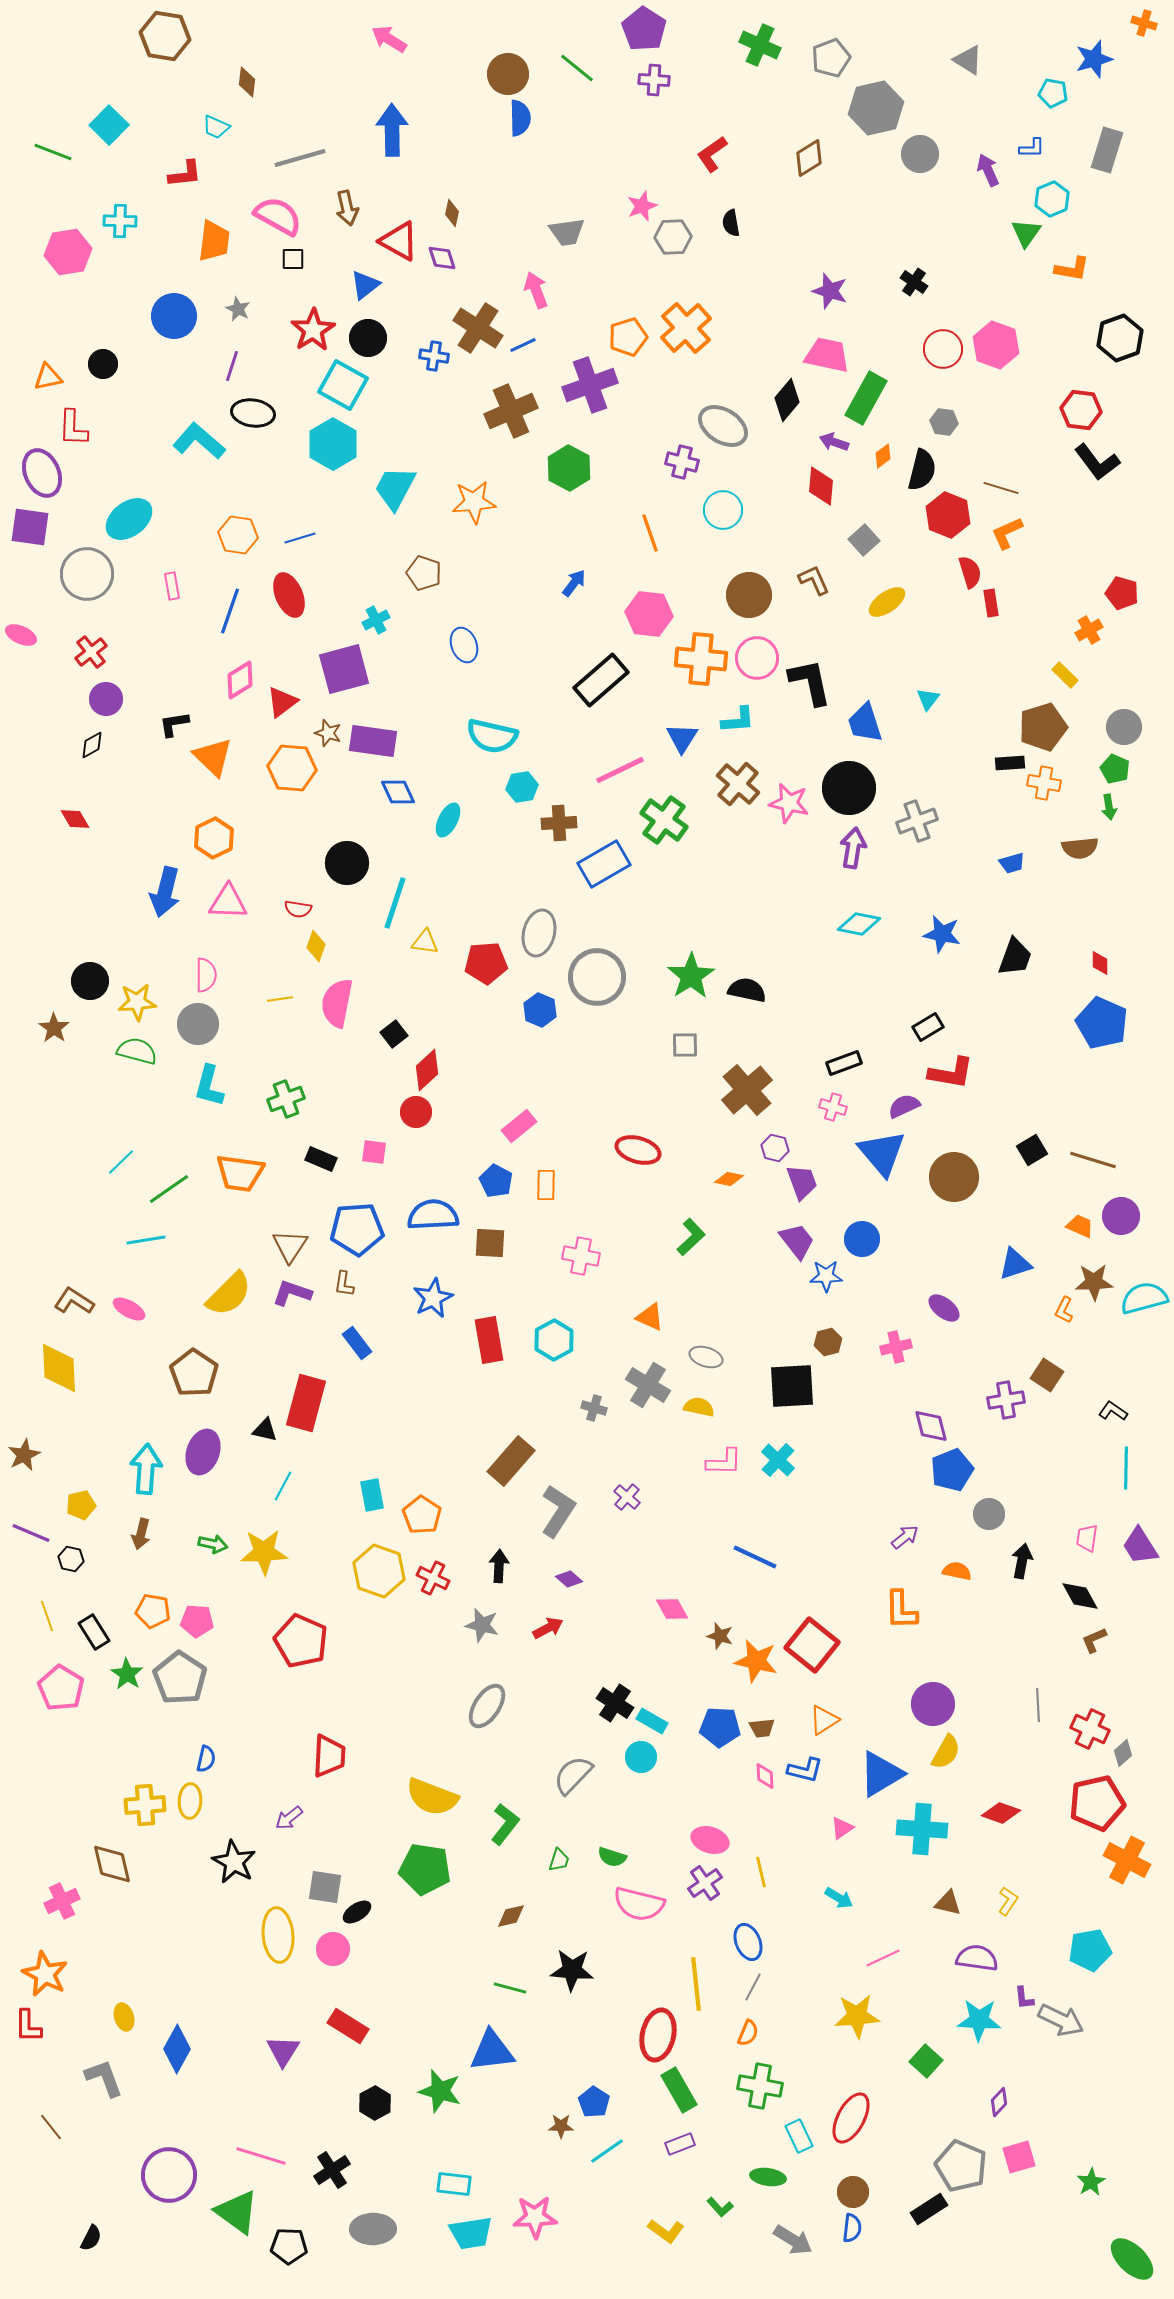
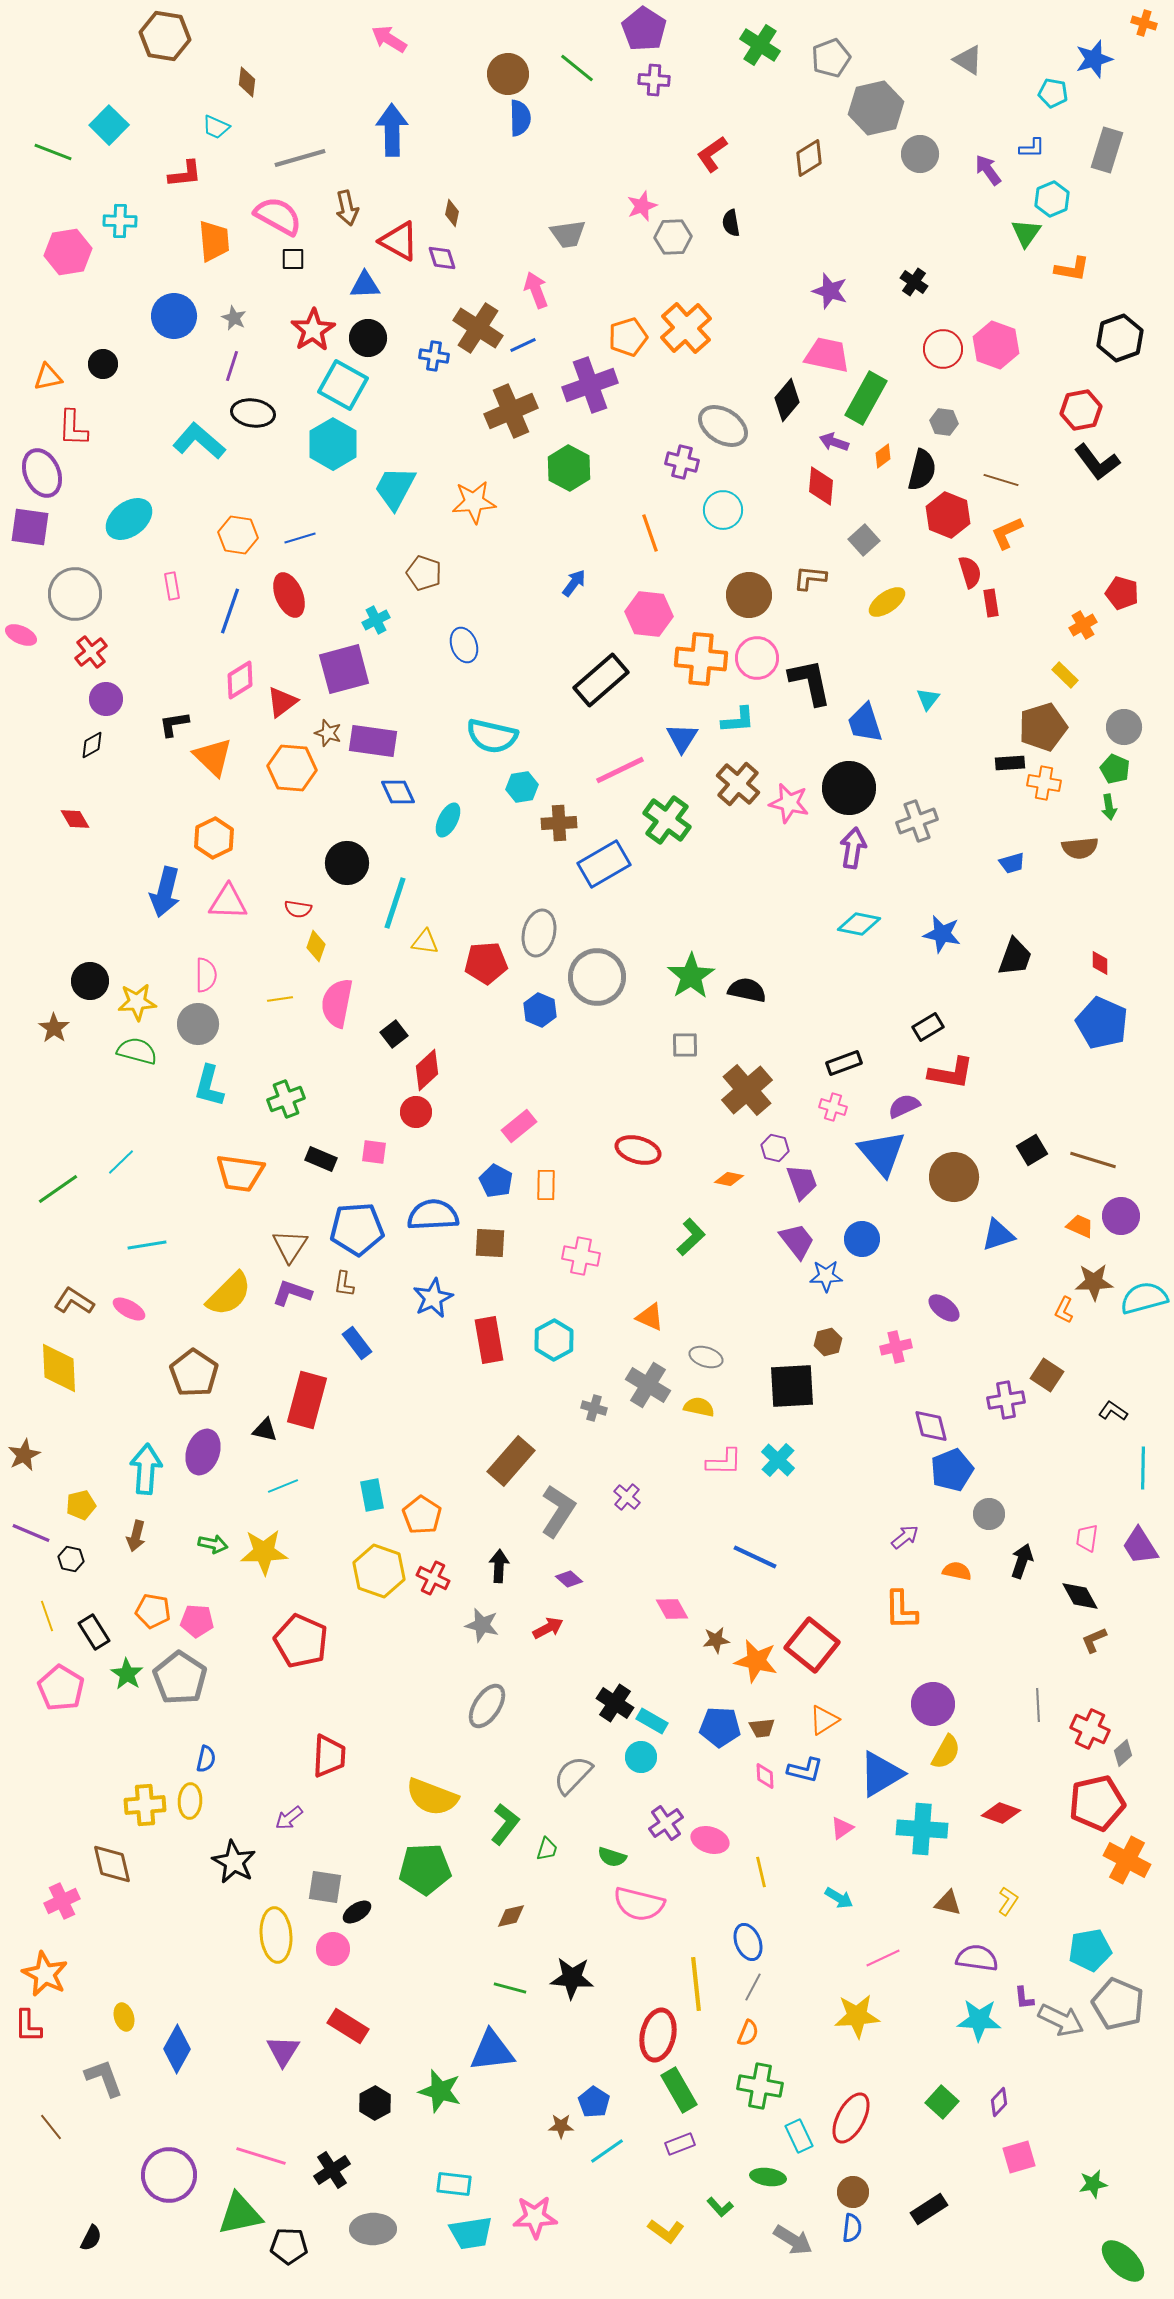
green cross at (760, 45): rotated 9 degrees clockwise
purple arrow at (988, 170): rotated 12 degrees counterclockwise
gray trapezoid at (567, 232): moved 1 px right, 2 px down
orange trapezoid at (214, 241): rotated 12 degrees counterclockwise
blue triangle at (365, 285): rotated 36 degrees clockwise
gray star at (238, 309): moved 4 px left, 9 px down
red hexagon at (1081, 410): rotated 18 degrees counterclockwise
brown line at (1001, 488): moved 8 px up
gray circle at (87, 574): moved 12 px left, 20 px down
brown L-shape at (814, 580): moved 4 px left, 2 px up; rotated 60 degrees counterclockwise
orange cross at (1089, 630): moved 6 px left, 5 px up
green cross at (664, 820): moved 3 px right
green line at (169, 1189): moved 111 px left
cyan line at (146, 1240): moved 1 px right, 5 px down
blue triangle at (1015, 1264): moved 17 px left, 29 px up
red rectangle at (306, 1403): moved 1 px right, 3 px up
cyan line at (1126, 1468): moved 17 px right
cyan line at (283, 1486): rotated 40 degrees clockwise
brown arrow at (141, 1534): moved 5 px left, 2 px down
black arrow at (1022, 1561): rotated 8 degrees clockwise
brown star at (720, 1636): moved 4 px left, 4 px down; rotated 24 degrees counterclockwise
green trapezoid at (559, 1860): moved 12 px left, 11 px up
green pentagon at (425, 1869): rotated 12 degrees counterclockwise
purple cross at (705, 1883): moved 39 px left, 60 px up
yellow ellipse at (278, 1935): moved 2 px left
black star at (572, 1970): moved 8 px down
green square at (926, 2061): moved 16 px right, 41 px down
gray pentagon at (961, 2166): moved 157 px right, 162 px up
green star at (1091, 2182): moved 2 px right, 2 px down; rotated 20 degrees clockwise
green triangle at (237, 2212): moved 3 px right, 2 px down; rotated 48 degrees counterclockwise
green ellipse at (1132, 2259): moved 9 px left, 2 px down
